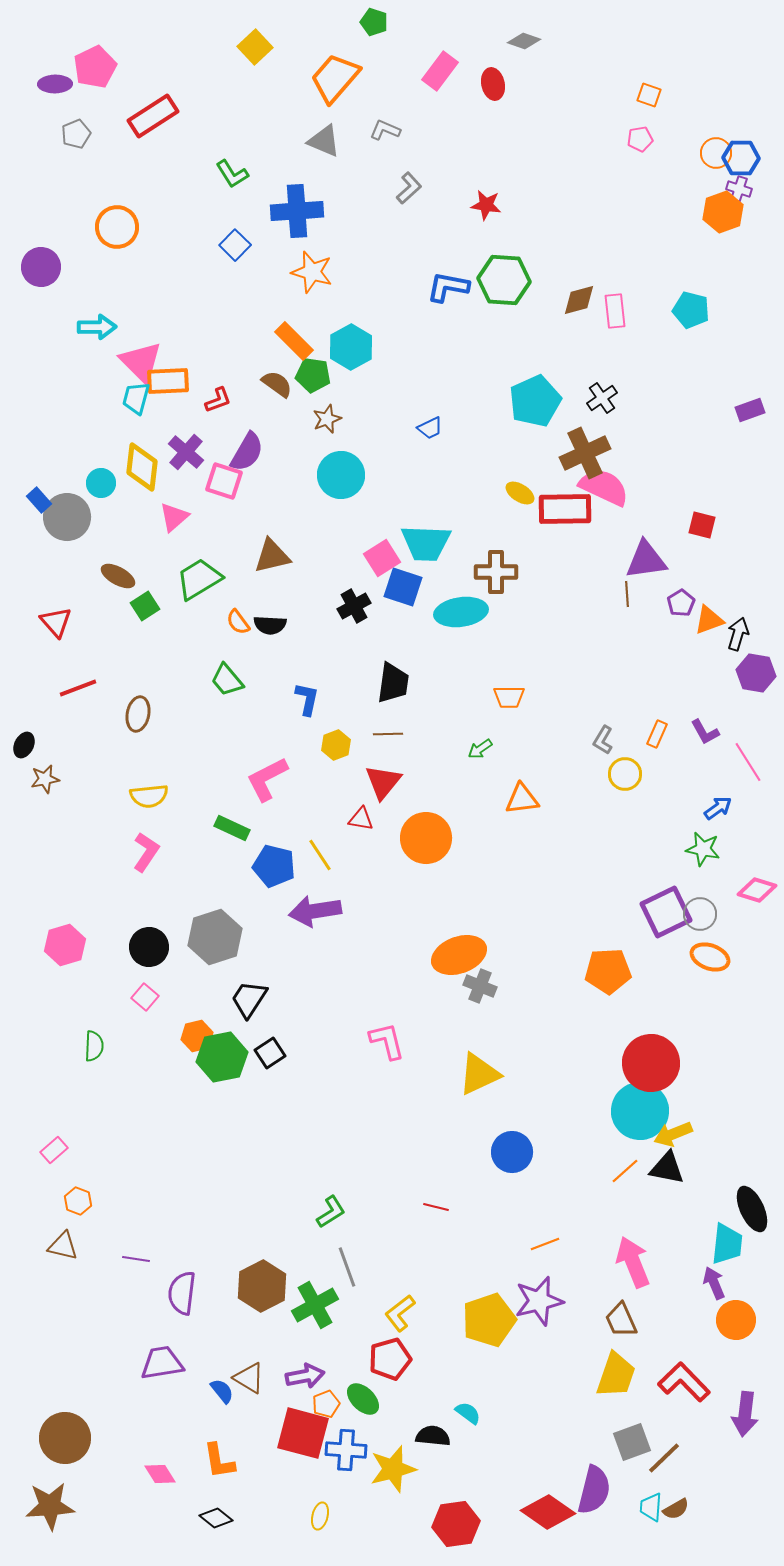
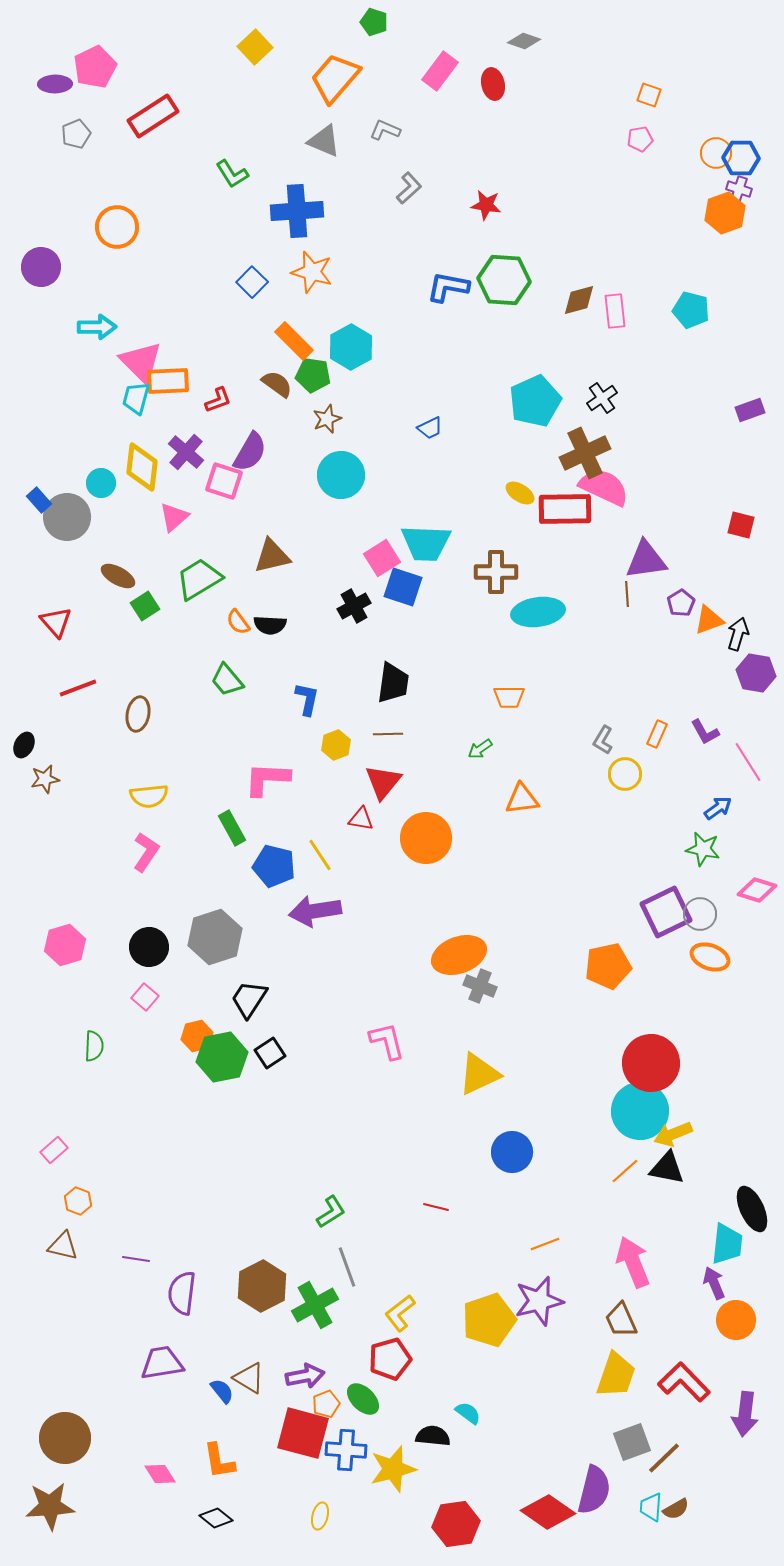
orange hexagon at (723, 212): moved 2 px right, 1 px down
blue square at (235, 245): moved 17 px right, 37 px down
purple semicircle at (247, 452): moved 3 px right
red square at (702, 525): moved 39 px right
cyan ellipse at (461, 612): moved 77 px right
pink L-shape at (267, 779): rotated 30 degrees clockwise
green rectangle at (232, 828): rotated 36 degrees clockwise
orange pentagon at (608, 971): moved 5 px up; rotated 9 degrees counterclockwise
